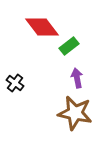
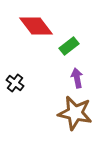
red diamond: moved 6 px left, 1 px up
